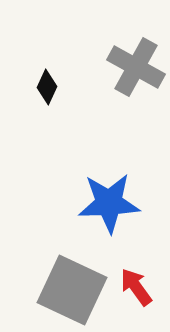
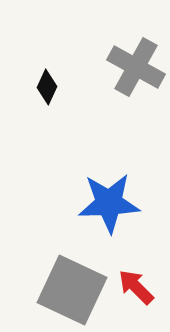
red arrow: rotated 9 degrees counterclockwise
